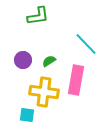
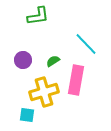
green semicircle: moved 4 px right
yellow cross: rotated 24 degrees counterclockwise
